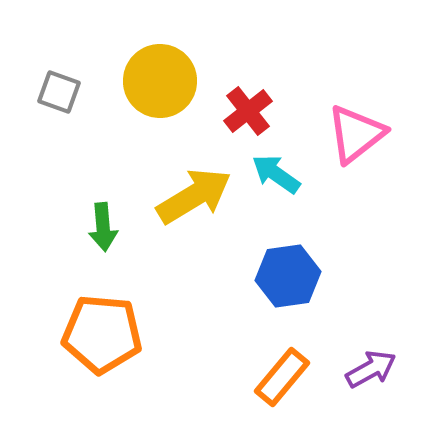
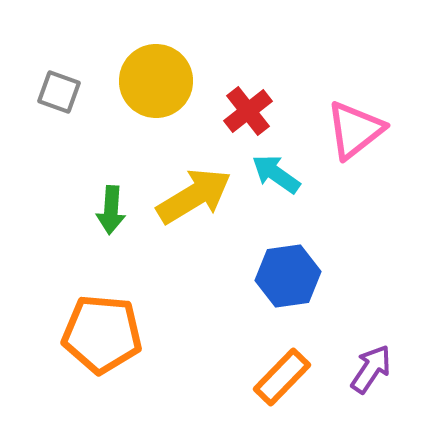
yellow circle: moved 4 px left
pink triangle: moved 1 px left, 4 px up
green arrow: moved 8 px right, 17 px up; rotated 9 degrees clockwise
purple arrow: rotated 27 degrees counterclockwise
orange rectangle: rotated 4 degrees clockwise
